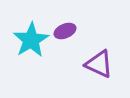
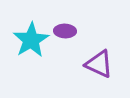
purple ellipse: rotated 25 degrees clockwise
